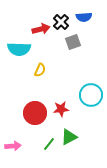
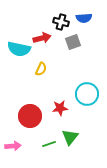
blue semicircle: moved 1 px down
black cross: rotated 28 degrees counterclockwise
red arrow: moved 1 px right, 9 px down
cyan semicircle: rotated 10 degrees clockwise
yellow semicircle: moved 1 px right, 1 px up
cyan circle: moved 4 px left, 1 px up
red star: moved 1 px left, 1 px up
red circle: moved 5 px left, 3 px down
green triangle: moved 1 px right; rotated 24 degrees counterclockwise
green line: rotated 32 degrees clockwise
